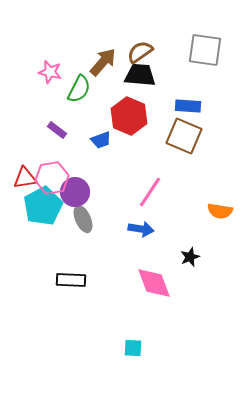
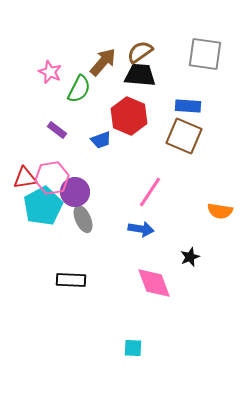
gray square: moved 4 px down
pink star: rotated 10 degrees clockwise
